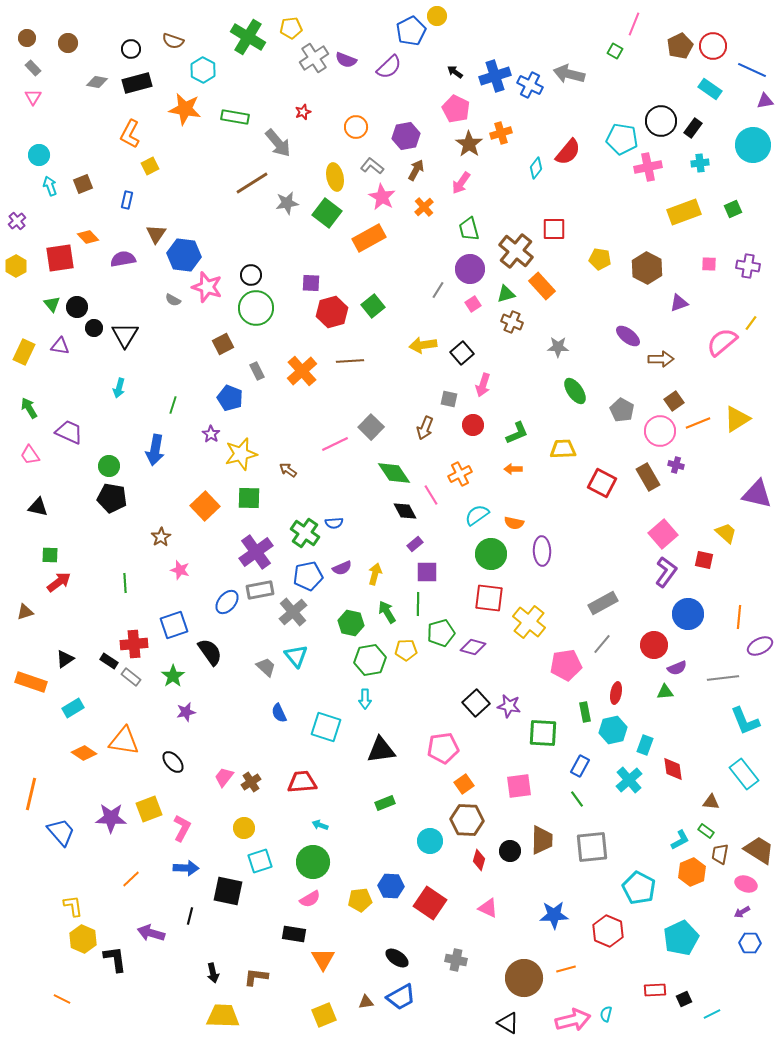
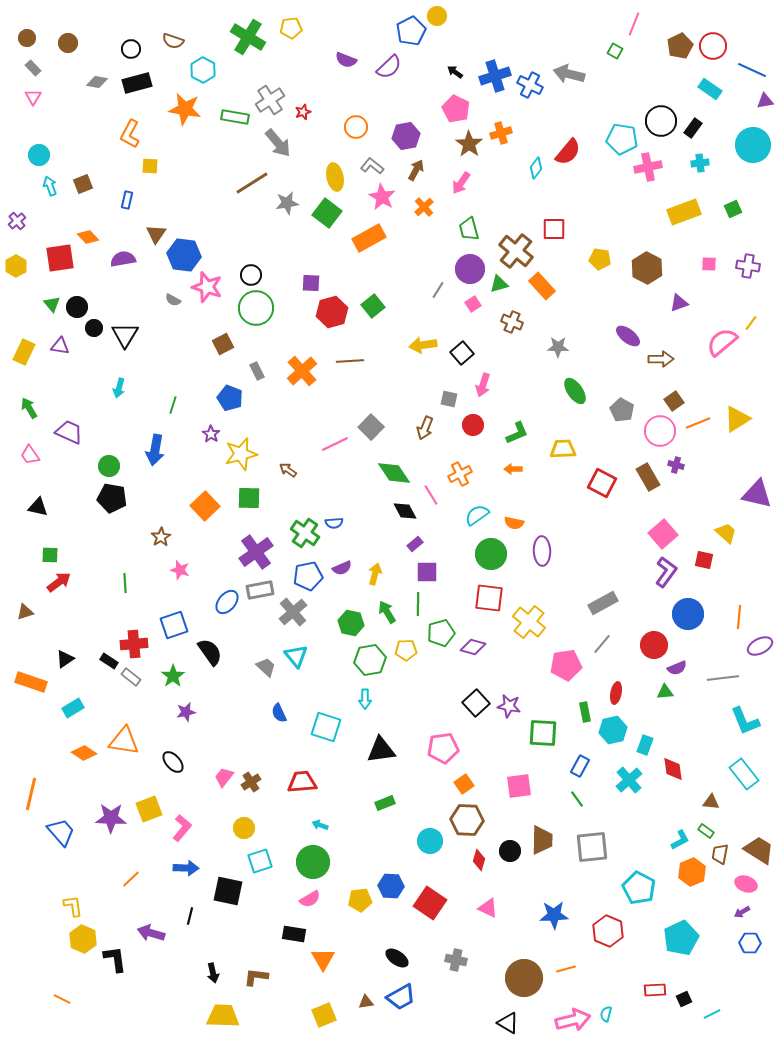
gray cross at (314, 58): moved 44 px left, 42 px down
yellow square at (150, 166): rotated 30 degrees clockwise
green triangle at (506, 294): moved 7 px left, 10 px up
pink L-shape at (182, 828): rotated 12 degrees clockwise
